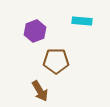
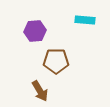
cyan rectangle: moved 3 px right, 1 px up
purple hexagon: rotated 15 degrees clockwise
